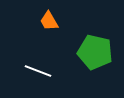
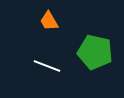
white line: moved 9 px right, 5 px up
